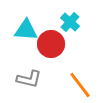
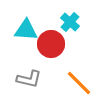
orange line: moved 1 px left, 2 px up; rotated 8 degrees counterclockwise
